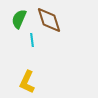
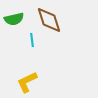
green semicircle: moved 5 px left; rotated 126 degrees counterclockwise
yellow L-shape: rotated 40 degrees clockwise
